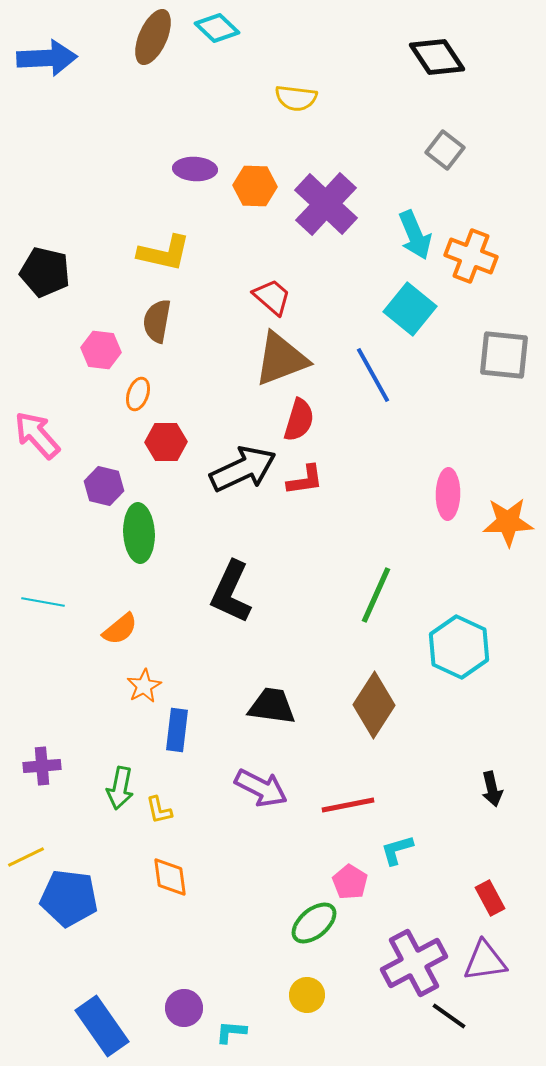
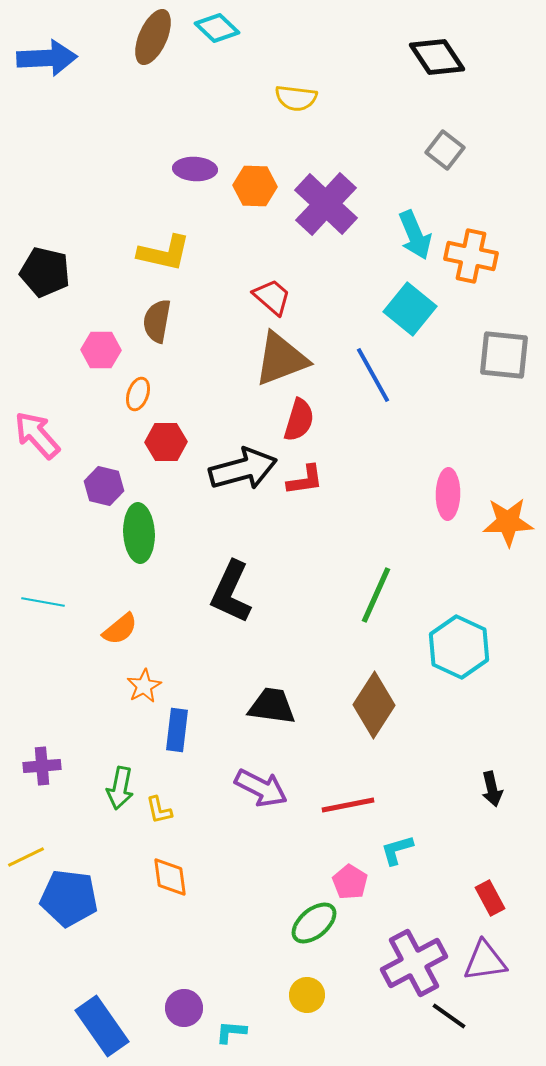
orange cross at (471, 256): rotated 9 degrees counterclockwise
pink hexagon at (101, 350): rotated 6 degrees counterclockwise
black arrow at (243, 469): rotated 10 degrees clockwise
